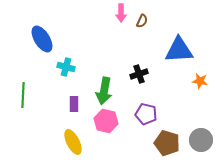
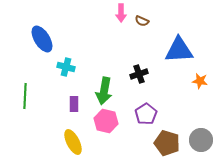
brown semicircle: rotated 88 degrees clockwise
green line: moved 2 px right, 1 px down
purple pentagon: rotated 25 degrees clockwise
